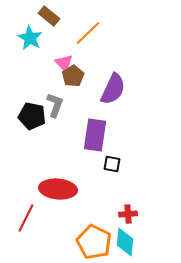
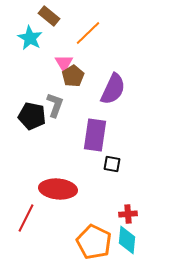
pink triangle: rotated 12 degrees clockwise
cyan diamond: moved 2 px right, 2 px up
